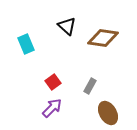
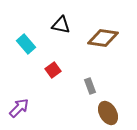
black triangle: moved 6 px left, 1 px up; rotated 30 degrees counterclockwise
cyan rectangle: rotated 18 degrees counterclockwise
red square: moved 12 px up
gray rectangle: rotated 49 degrees counterclockwise
purple arrow: moved 33 px left
